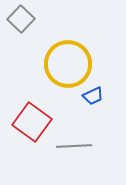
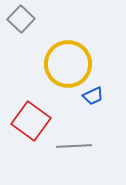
red square: moved 1 px left, 1 px up
